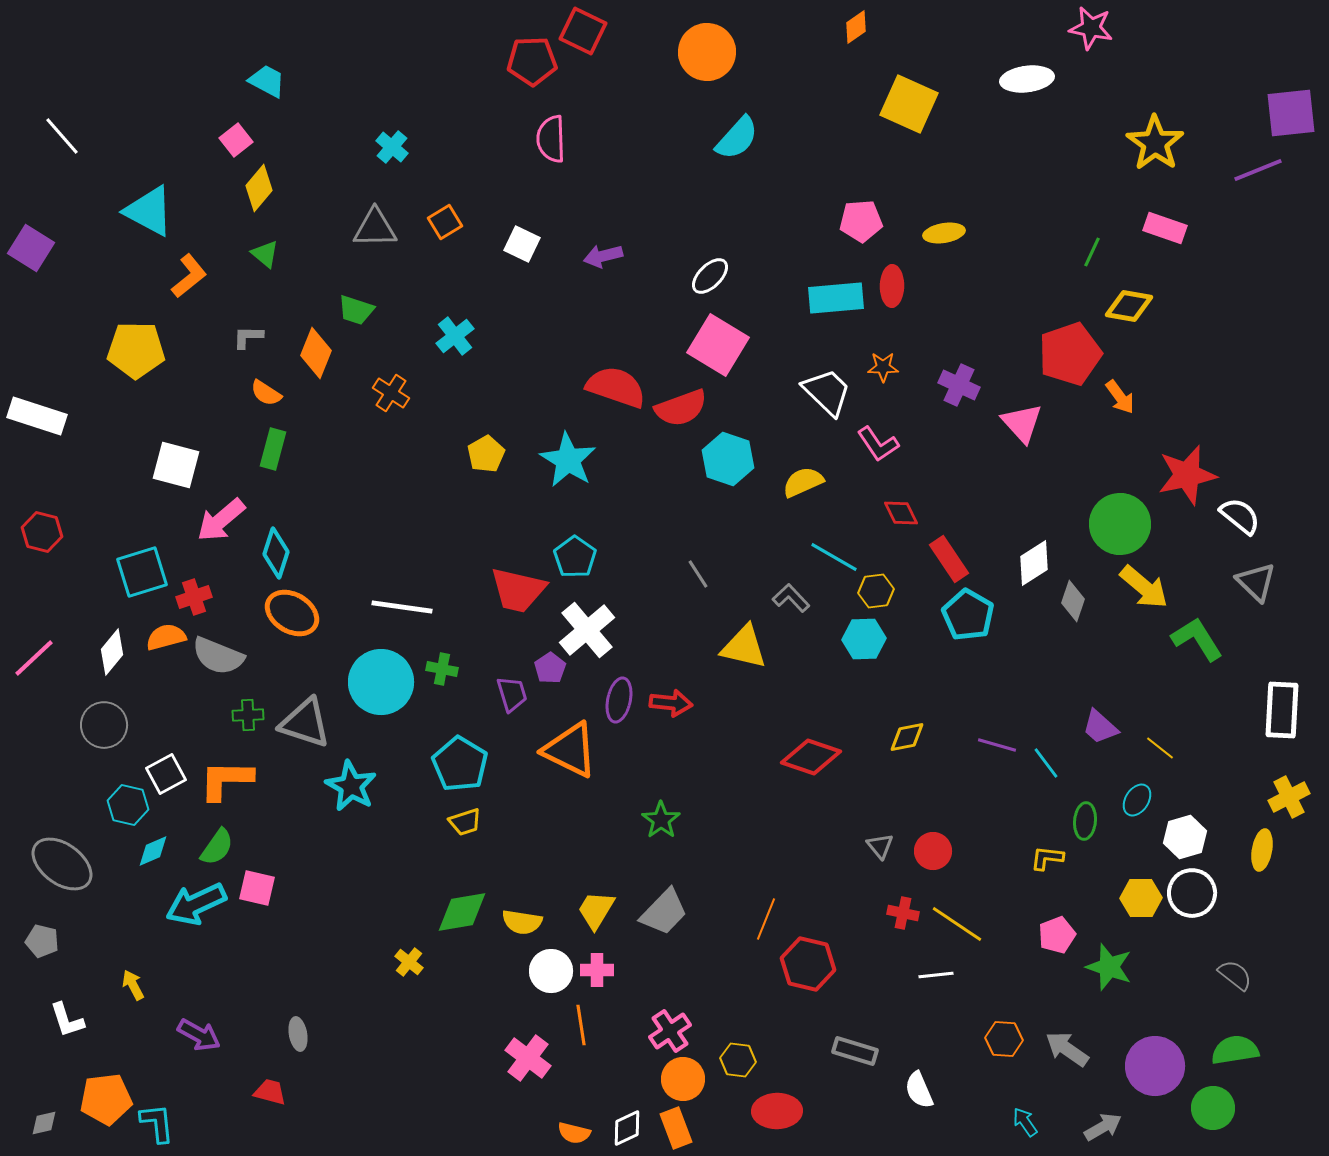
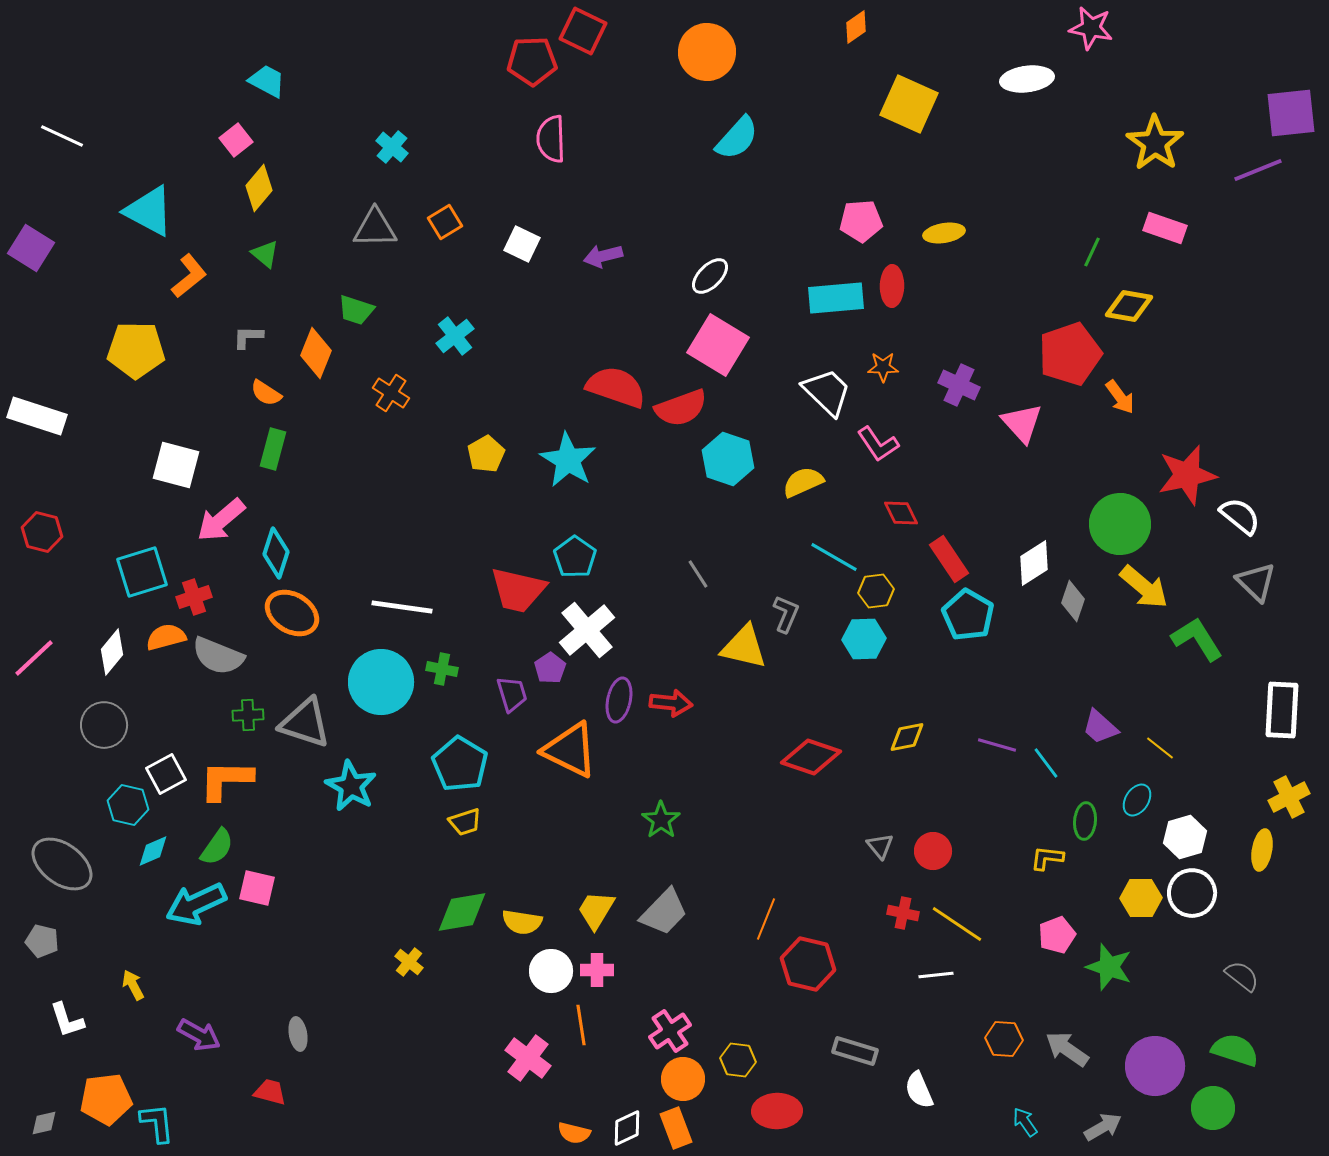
white line at (62, 136): rotated 24 degrees counterclockwise
gray L-shape at (791, 598): moved 5 px left, 16 px down; rotated 66 degrees clockwise
gray semicircle at (1235, 975): moved 7 px right, 1 px down
green semicircle at (1235, 1050): rotated 27 degrees clockwise
